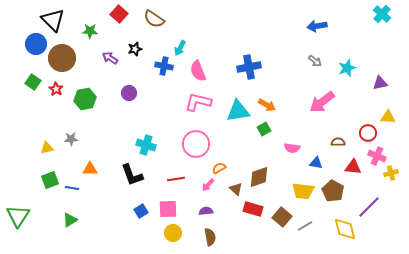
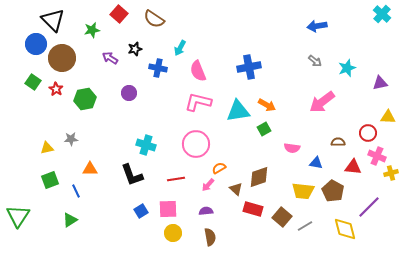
green star at (90, 31): moved 2 px right, 1 px up; rotated 14 degrees counterclockwise
blue cross at (164, 66): moved 6 px left, 2 px down
blue line at (72, 188): moved 4 px right, 3 px down; rotated 56 degrees clockwise
